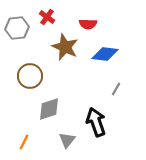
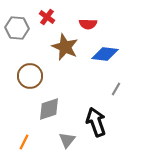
gray hexagon: rotated 10 degrees clockwise
